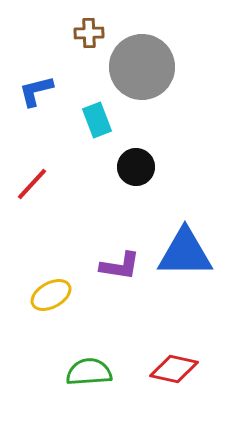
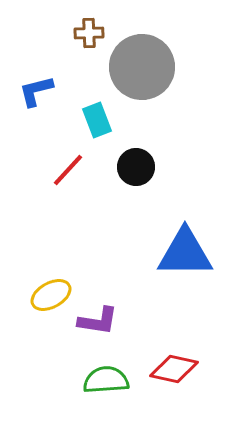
red line: moved 36 px right, 14 px up
purple L-shape: moved 22 px left, 55 px down
green semicircle: moved 17 px right, 8 px down
